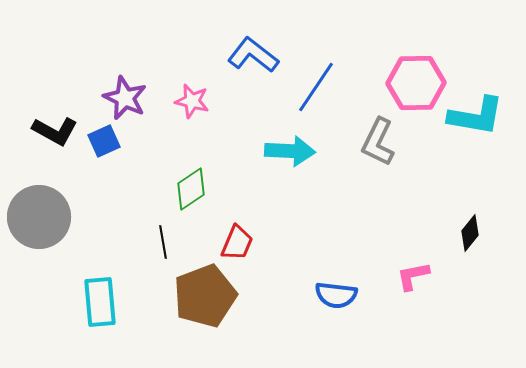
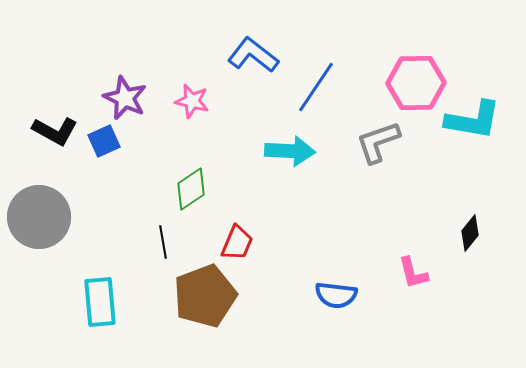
cyan L-shape: moved 3 px left, 4 px down
gray L-shape: rotated 45 degrees clockwise
pink L-shape: moved 3 px up; rotated 93 degrees counterclockwise
